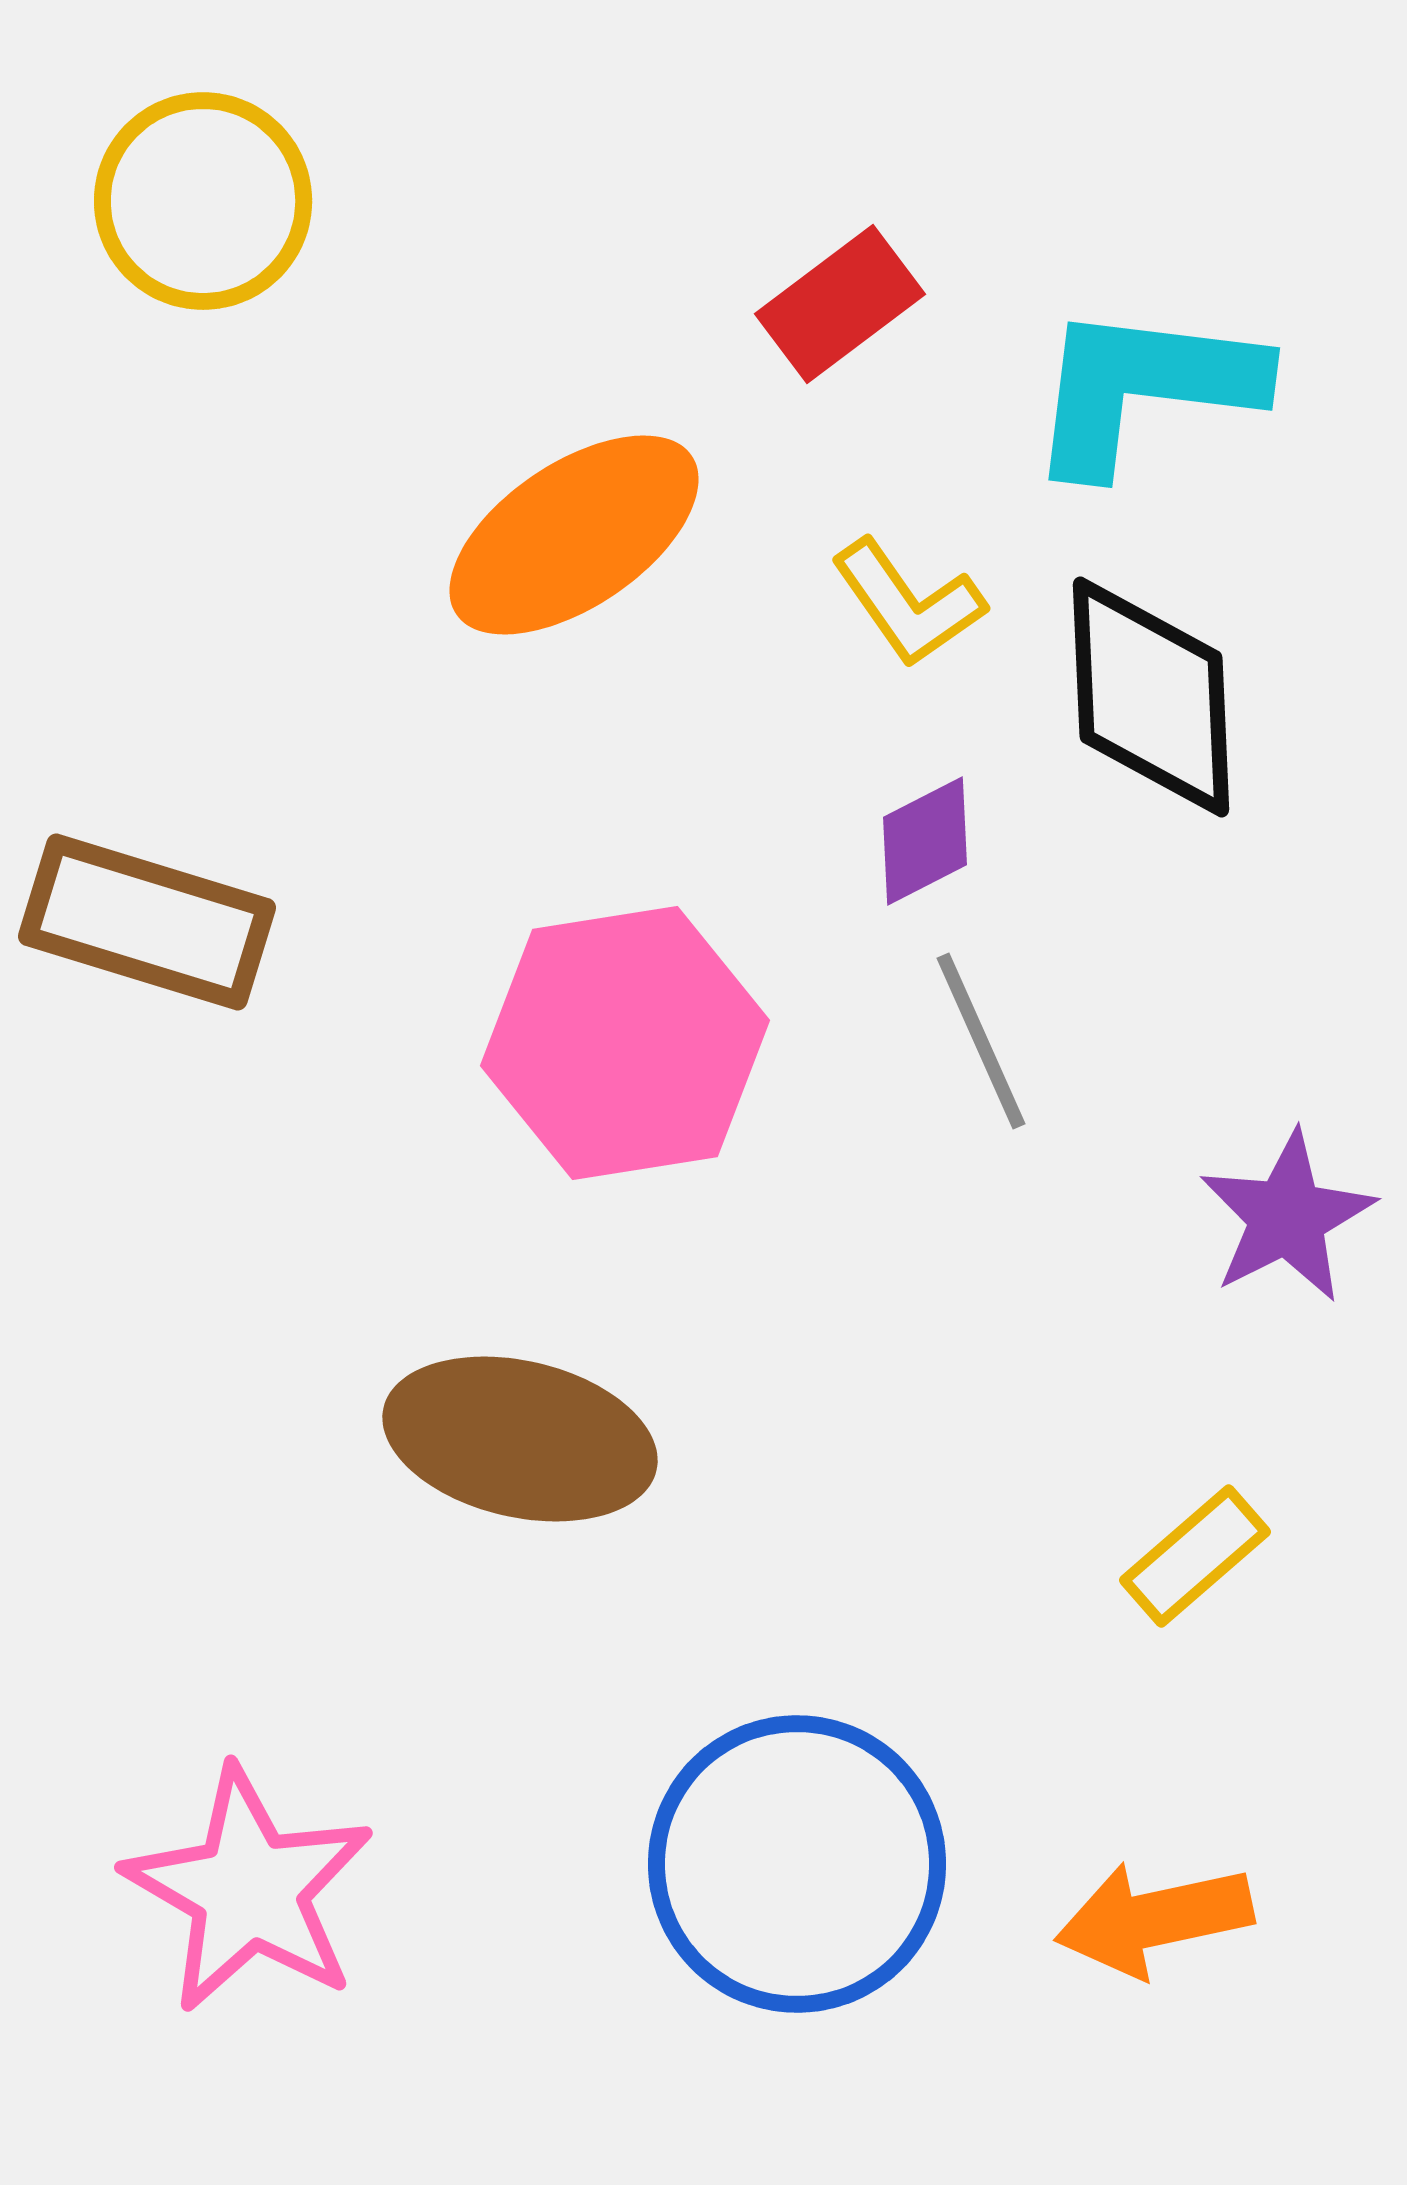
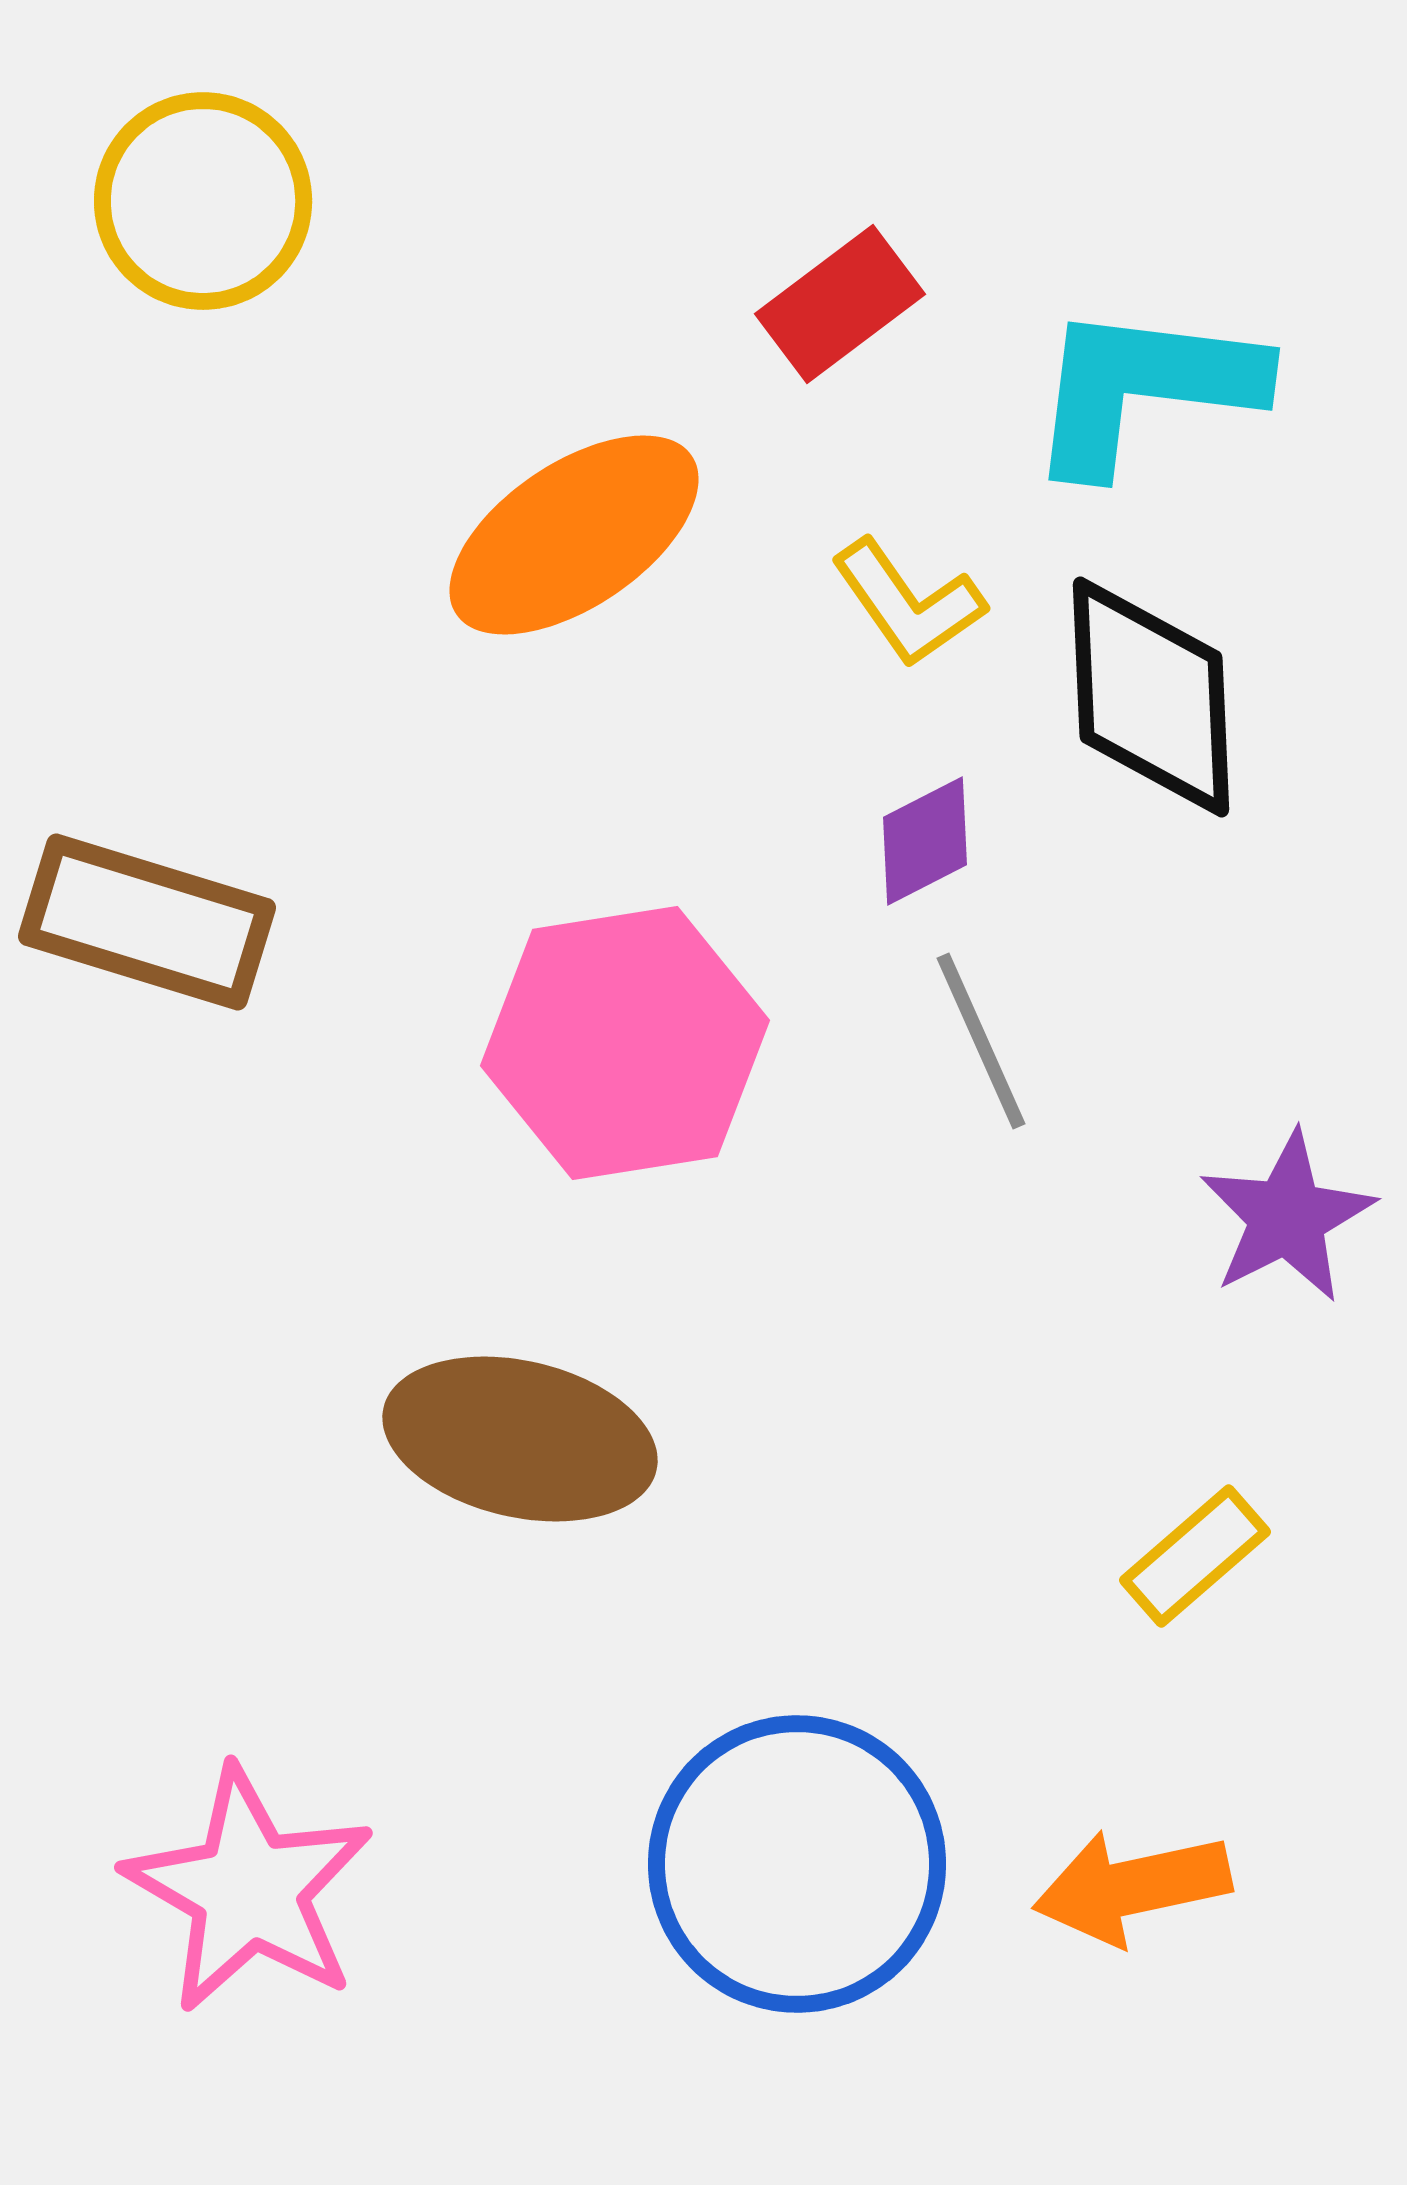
orange arrow: moved 22 px left, 32 px up
